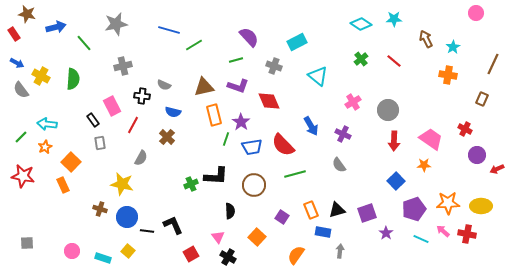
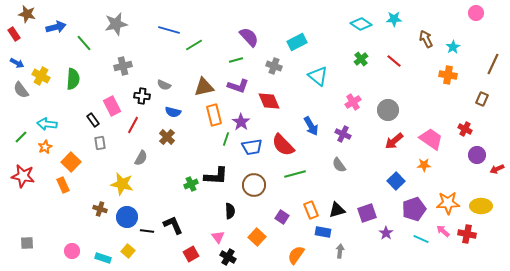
red arrow at (394, 141): rotated 48 degrees clockwise
